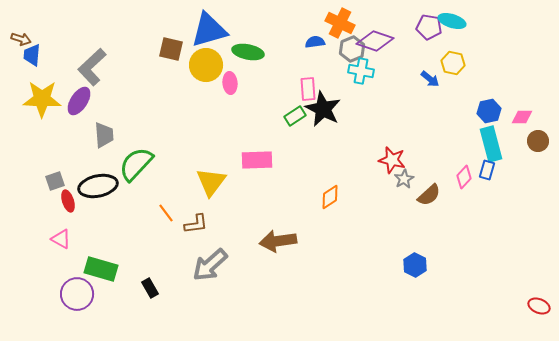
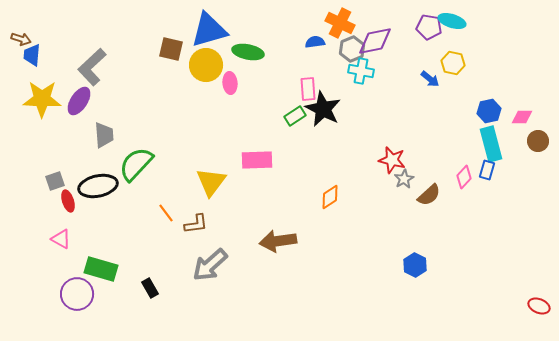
purple diamond at (375, 41): rotated 30 degrees counterclockwise
